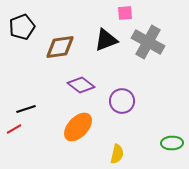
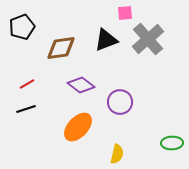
gray cross: moved 3 px up; rotated 20 degrees clockwise
brown diamond: moved 1 px right, 1 px down
purple circle: moved 2 px left, 1 px down
red line: moved 13 px right, 45 px up
